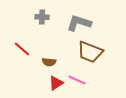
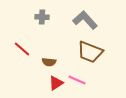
gray L-shape: moved 6 px right, 3 px up; rotated 30 degrees clockwise
